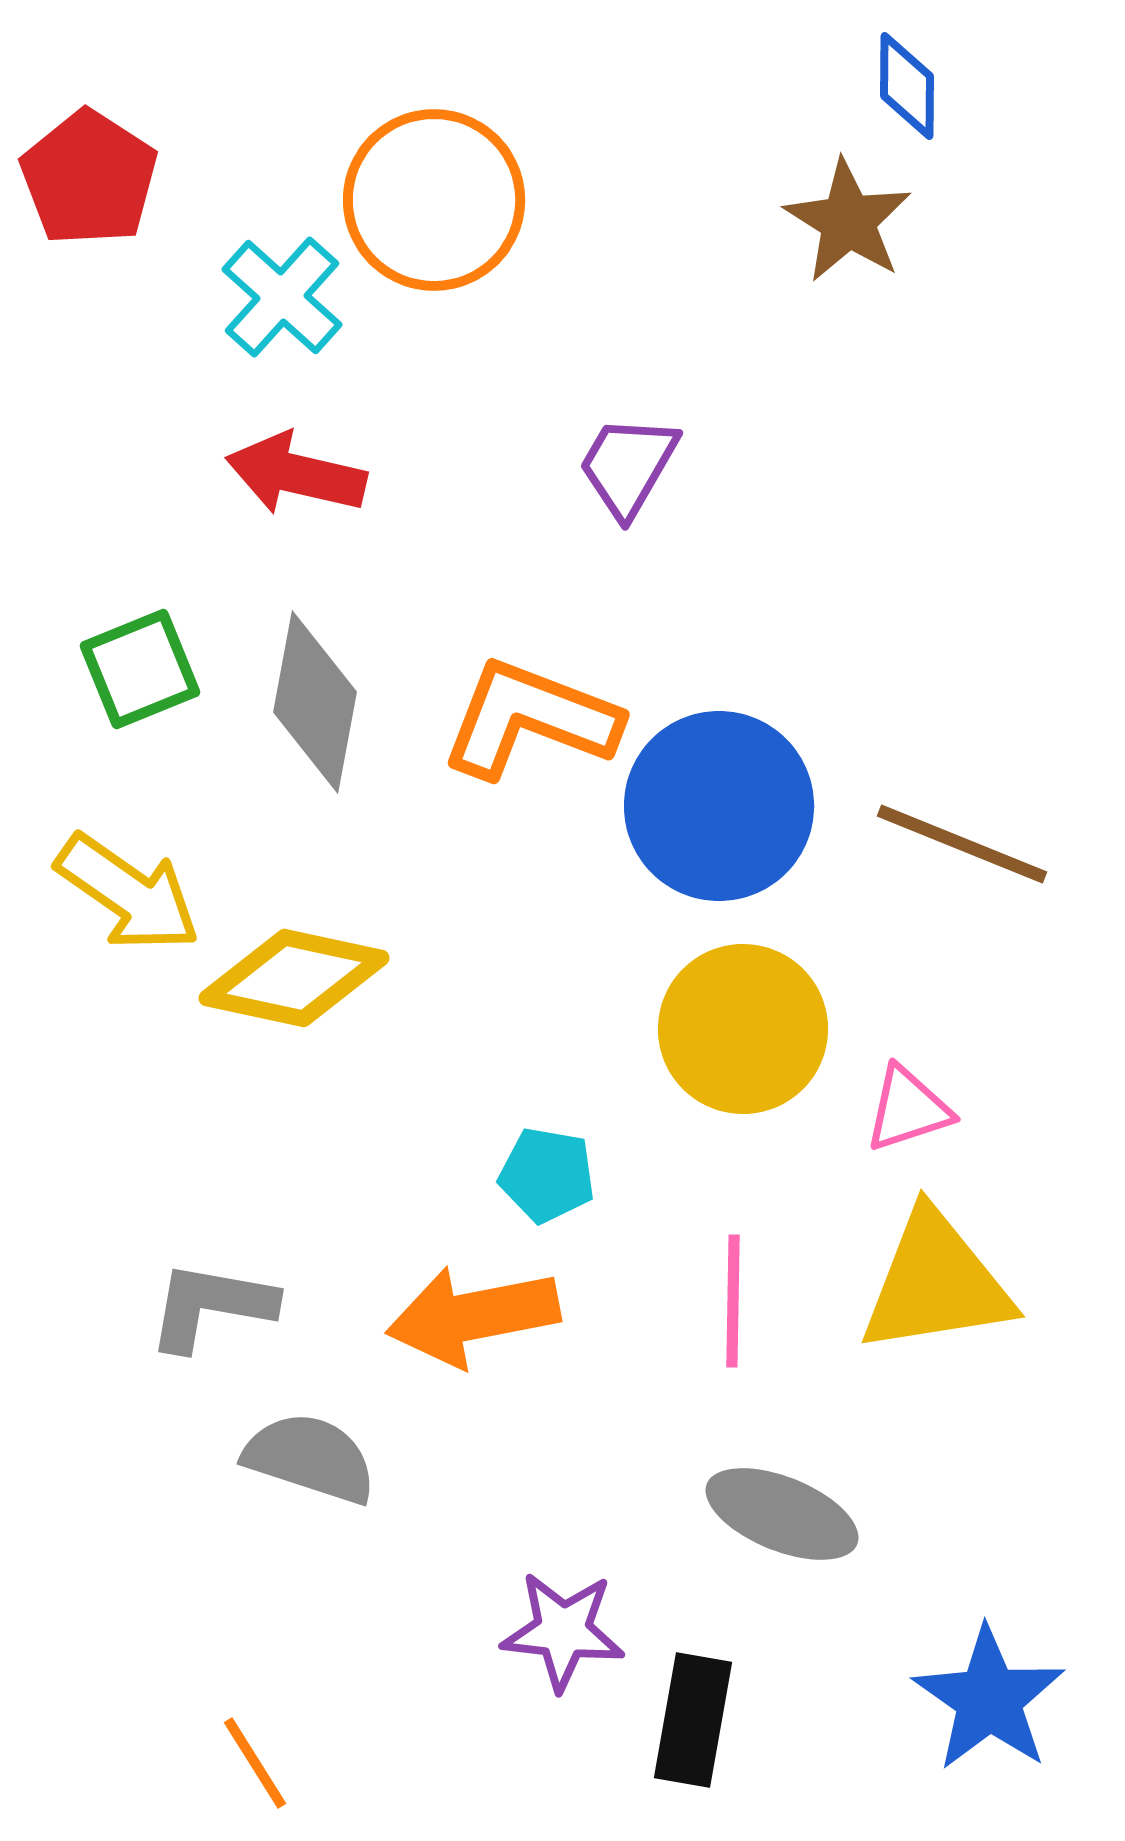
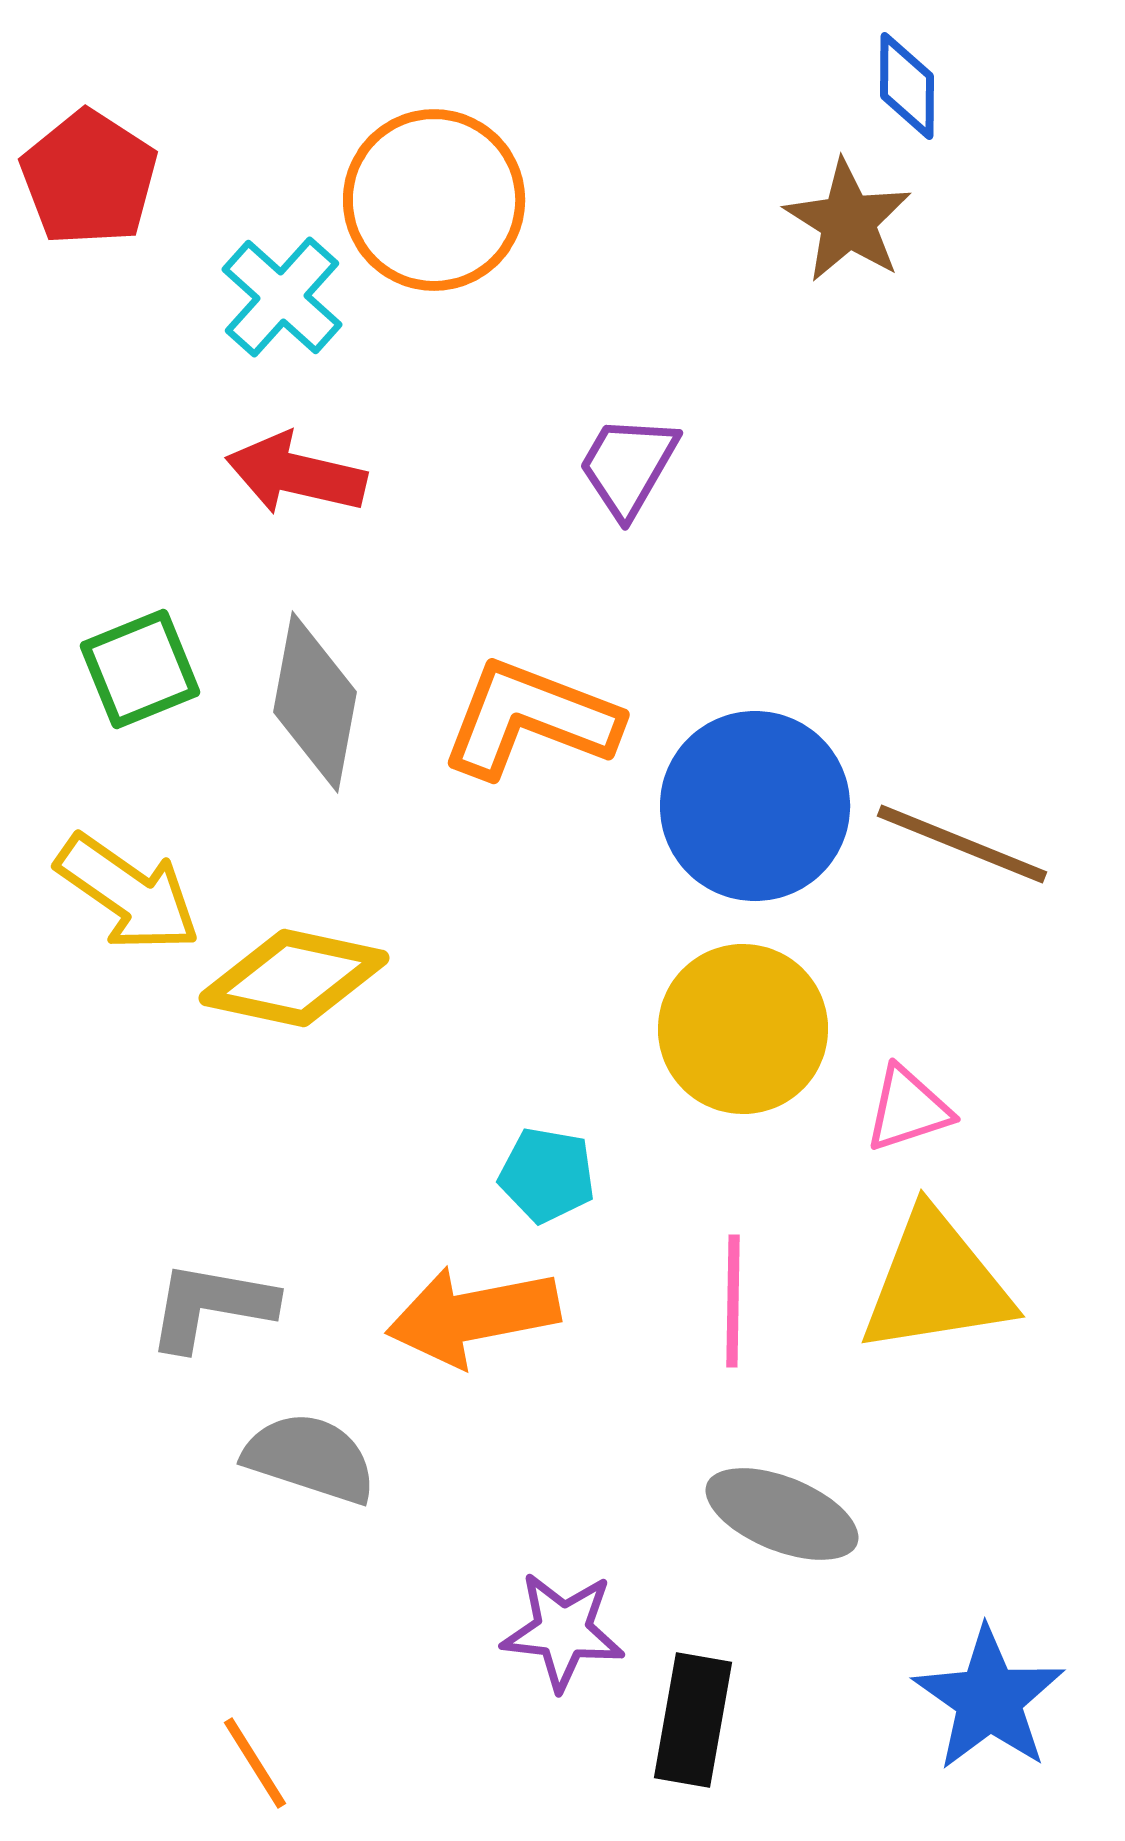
blue circle: moved 36 px right
